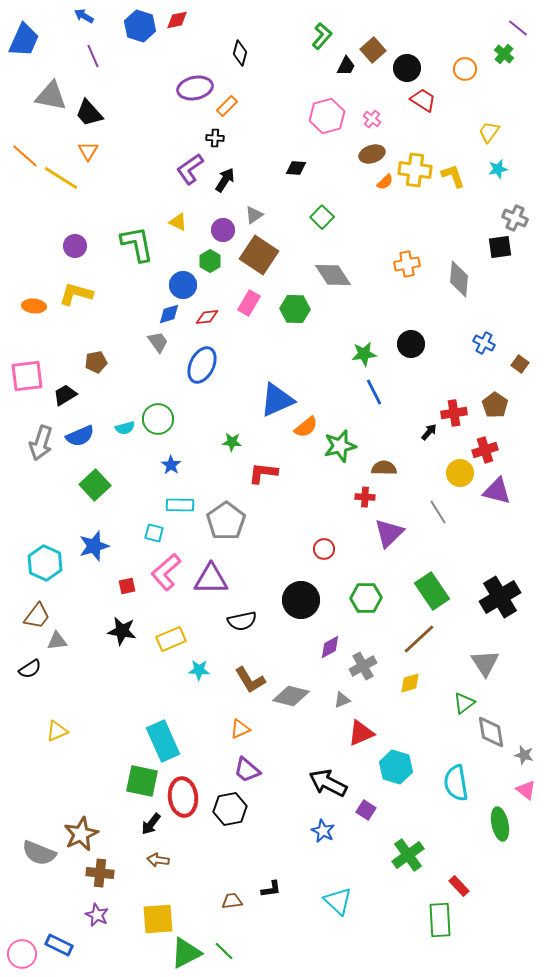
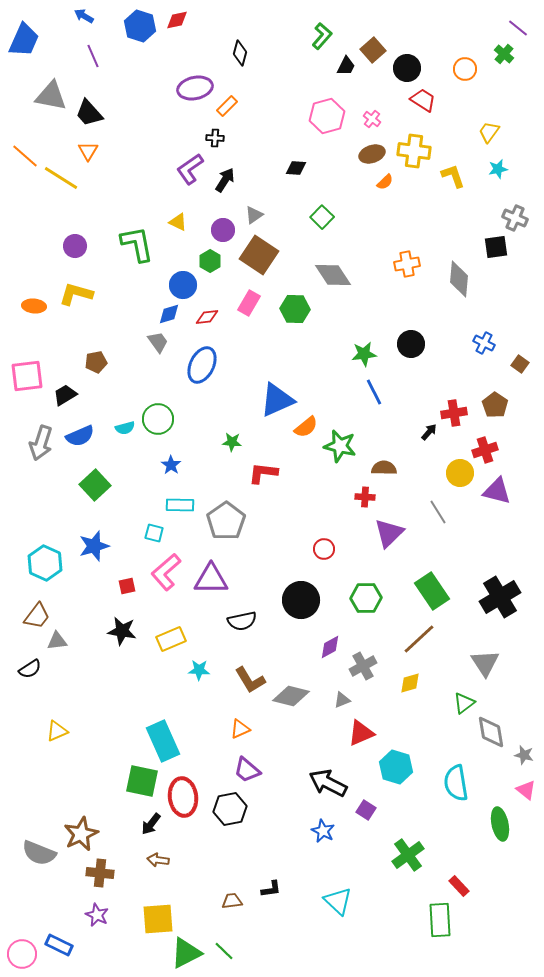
yellow cross at (415, 170): moved 1 px left, 19 px up
black square at (500, 247): moved 4 px left
green star at (340, 446): rotated 28 degrees clockwise
